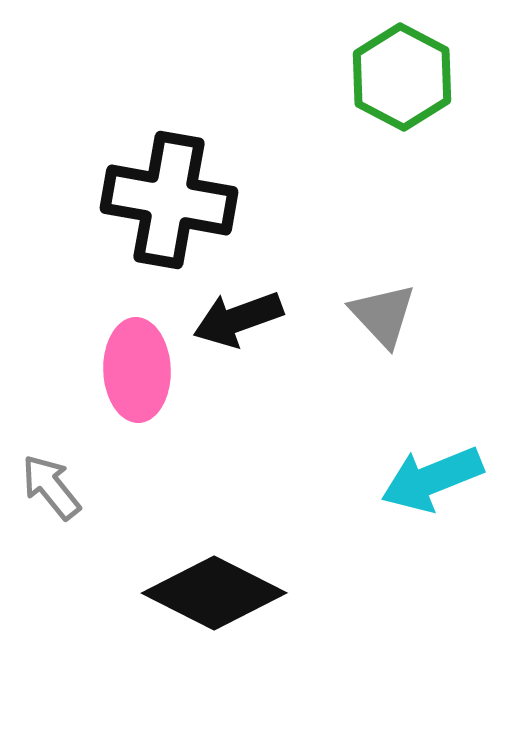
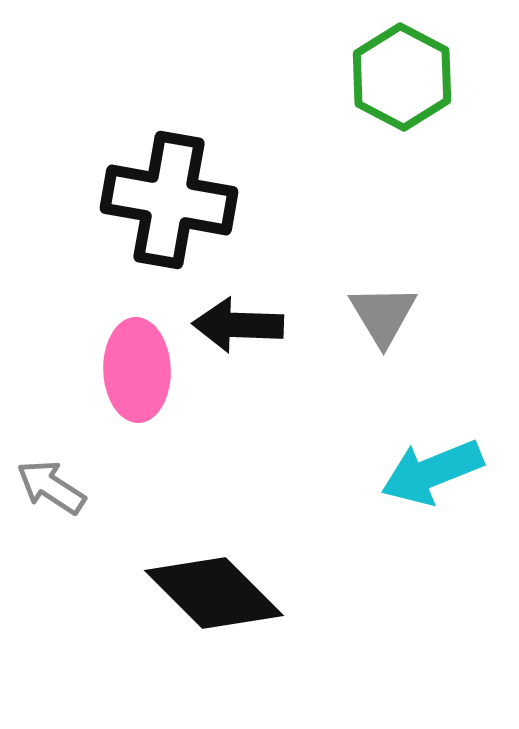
gray triangle: rotated 12 degrees clockwise
black arrow: moved 6 px down; rotated 22 degrees clockwise
cyan arrow: moved 7 px up
gray arrow: rotated 18 degrees counterclockwise
black diamond: rotated 18 degrees clockwise
